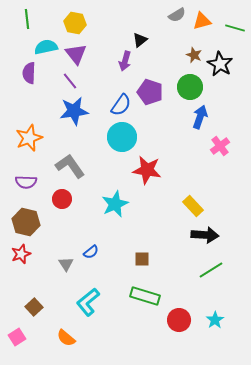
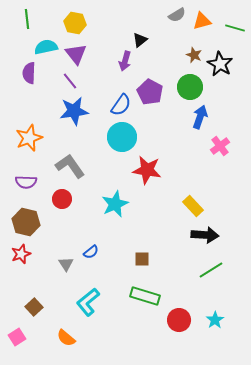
purple pentagon at (150, 92): rotated 10 degrees clockwise
